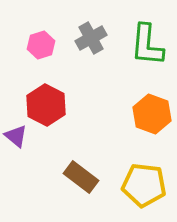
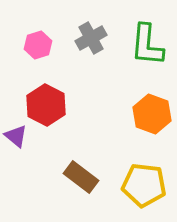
pink hexagon: moved 3 px left
